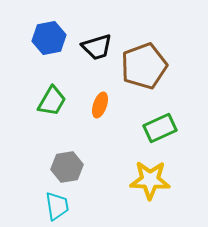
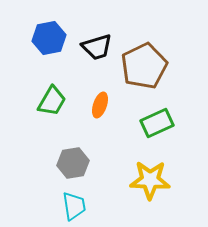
brown pentagon: rotated 6 degrees counterclockwise
green rectangle: moved 3 px left, 5 px up
gray hexagon: moved 6 px right, 4 px up
cyan trapezoid: moved 17 px right
